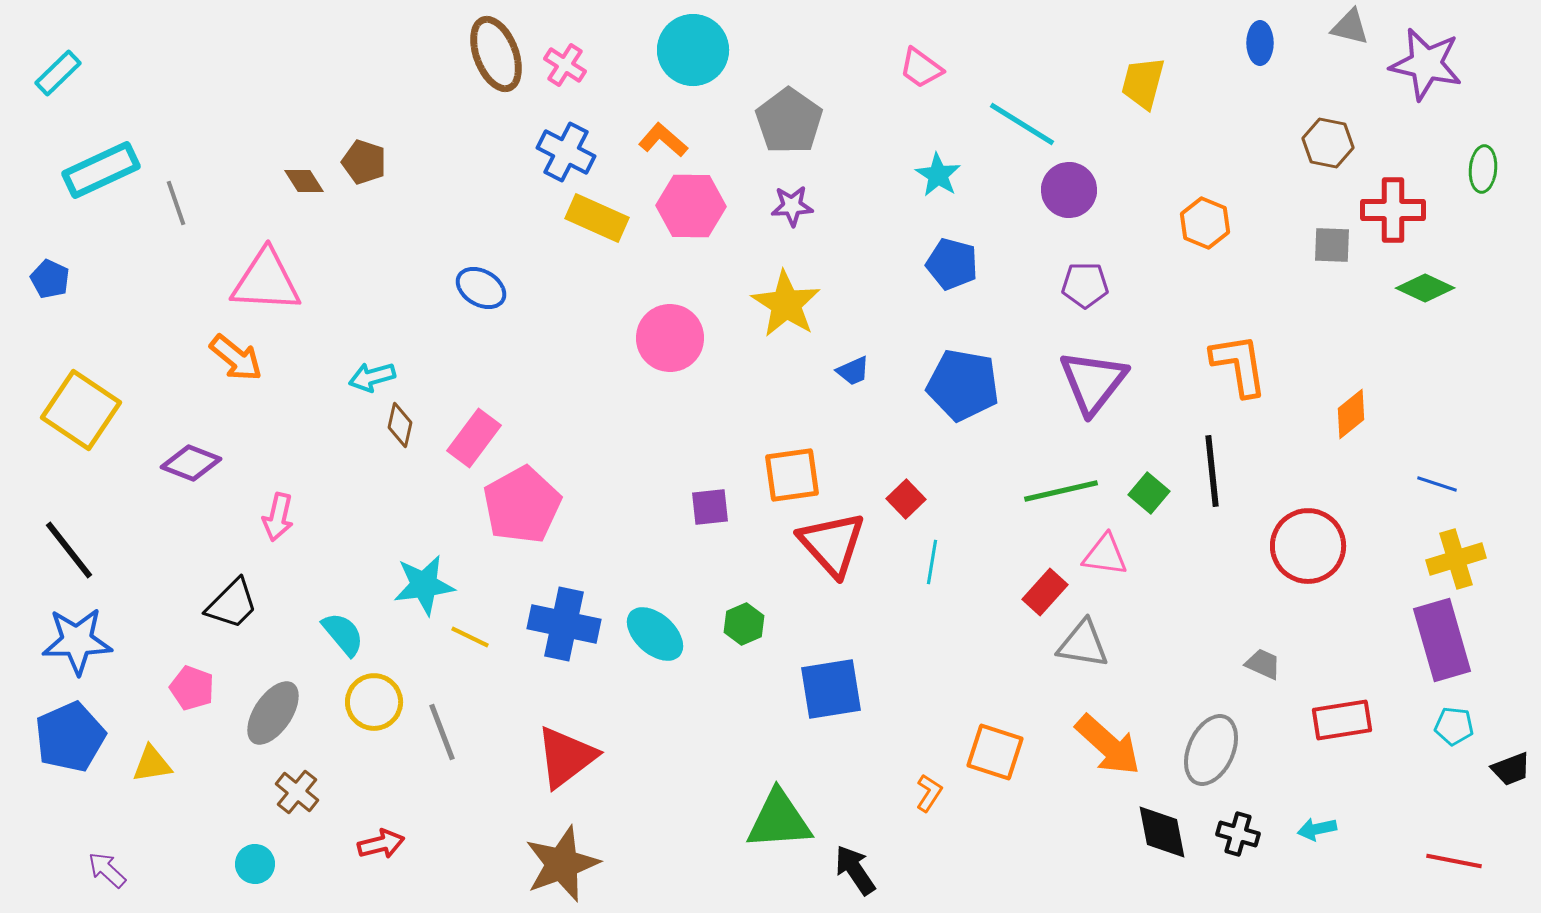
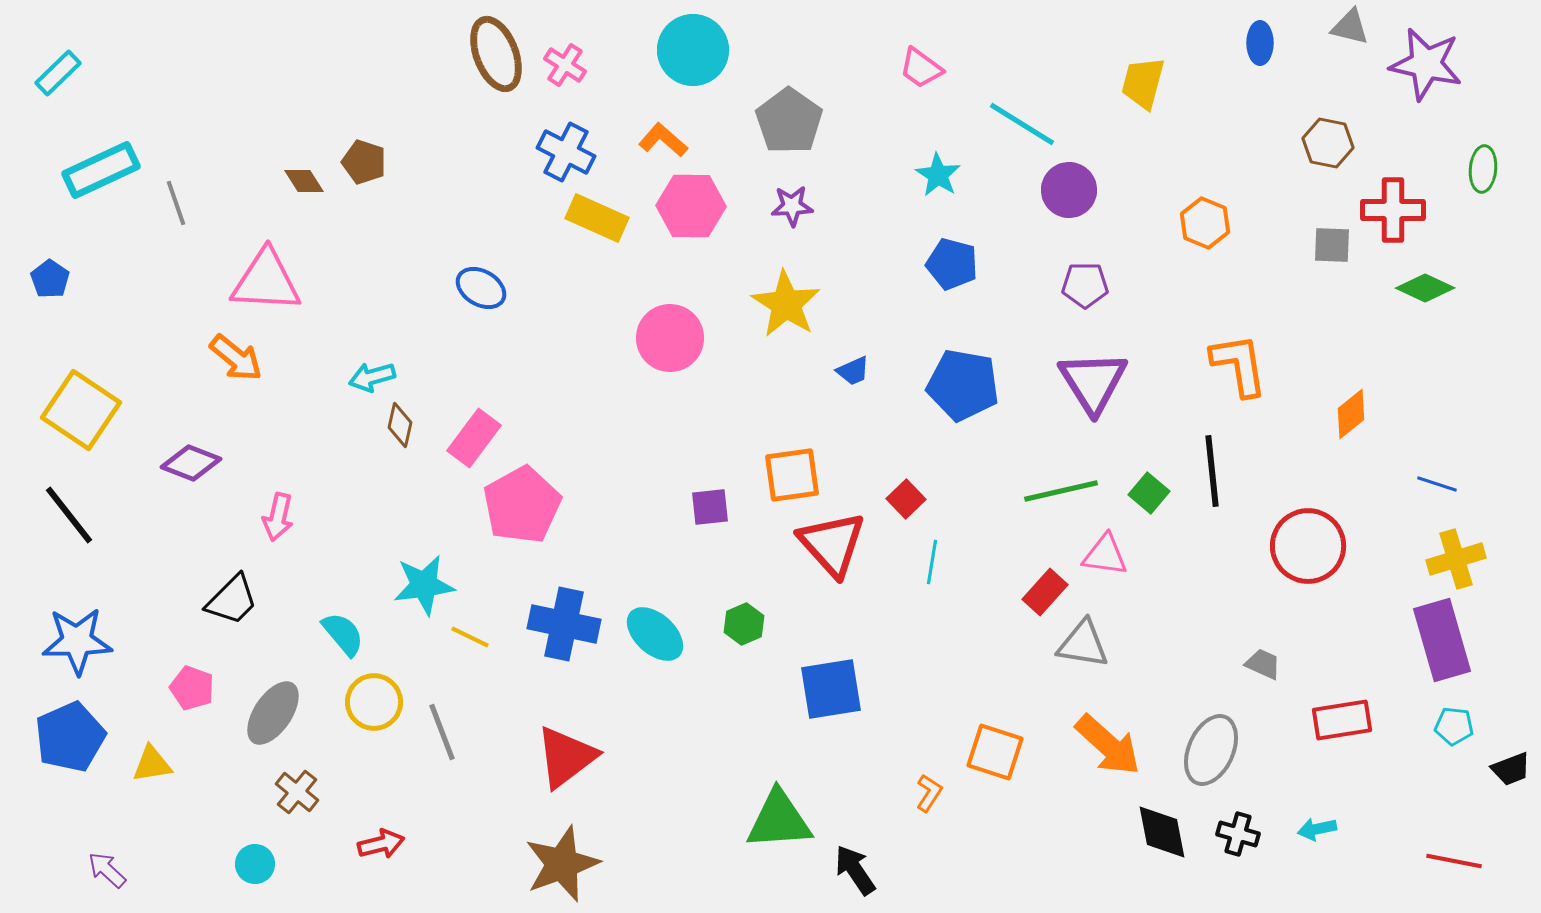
blue pentagon at (50, 279): rotated 9 degrees clockwise
purple triangle at (1093, 382): rotated 10 degrees counterclockwise
black line at (69, 550): moved 35 px up
black trapezoid at (232, 604): moved 4 px up
